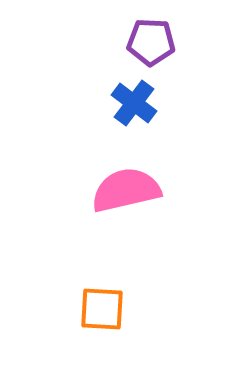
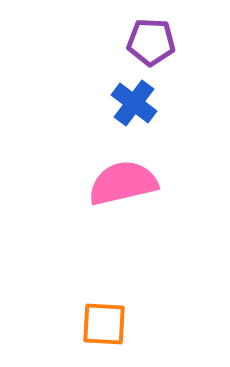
pink semicircle: moved 3 px left, 7 px up
orange square: moved 2 px right, 15 px down
